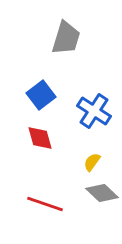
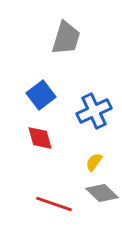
blue cross: rotated 32 degrees clockwise
yellow semicircle: moved 2 px right
red line: moved 9 px right
